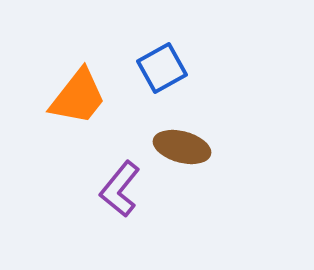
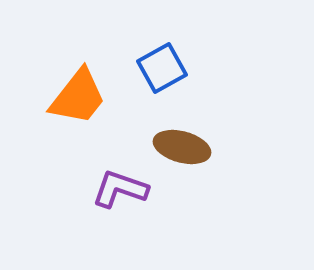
purple L-shape: rotated 70 degrees clockwise
